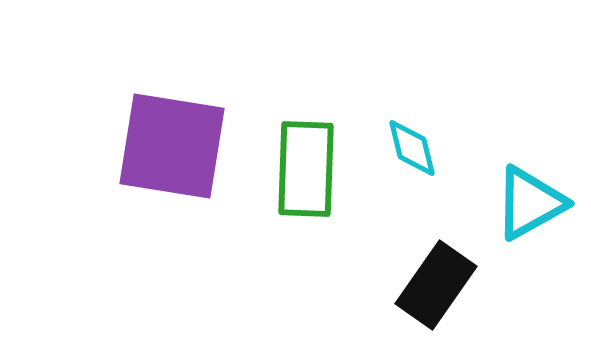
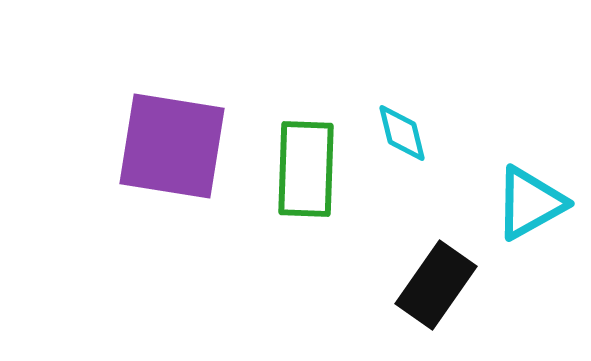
cyan diamond: moved 10 px left, 15 px up
